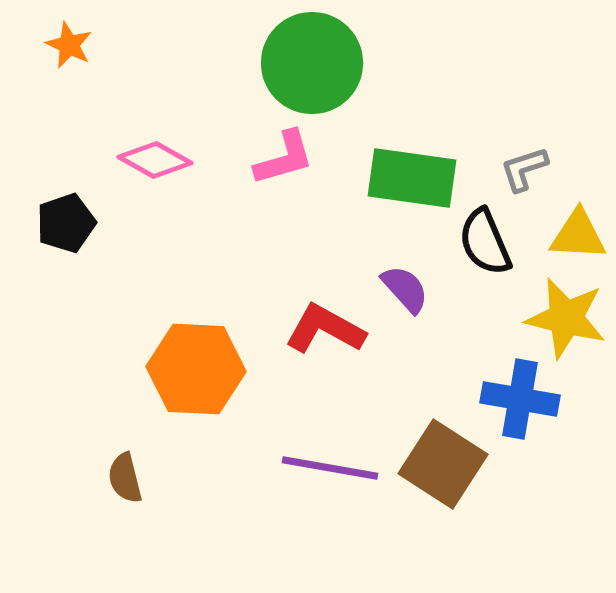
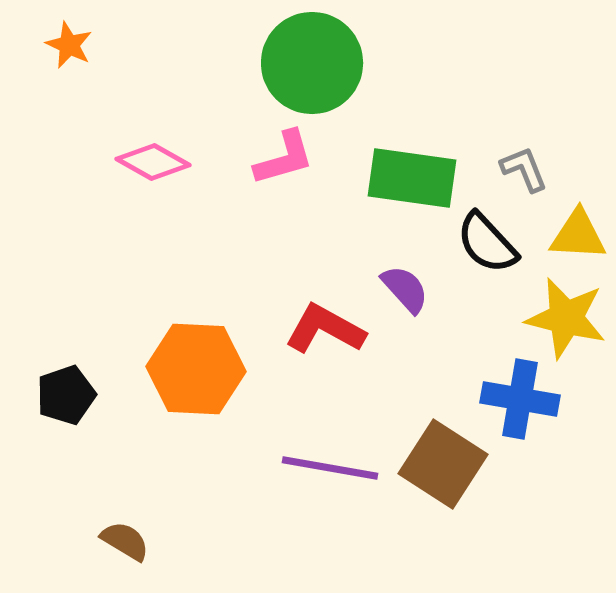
pink diamond: moved 2 px left, 2 px down
gray L-shape: rotated 86 degrees clockwise
black pentagon: moved 172 px down
black semicircle: moved 2 px right, 1 px down; rotated 20 degrees counterclockwise
brown semicircle: moved 63 px down; rotated 135 degrees clockwise
